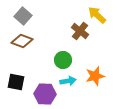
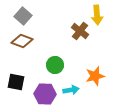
yellow arrow: rotated 138 degrees counterclockwise
green circle: moved 8 px left, 5 px down
cyan arrow: moved 3 px right, 9 px down
